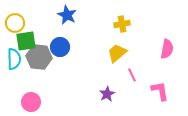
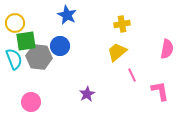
blue circle: moved 1 px up
yellow trapezoid: moved 1 px up
cyan semicircle: rotated 20 degrees counterclockwise
purple star: moved 20 px left
